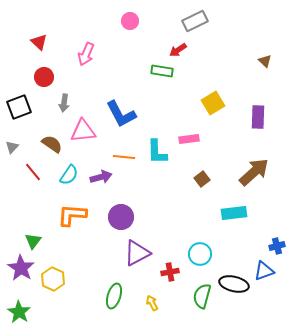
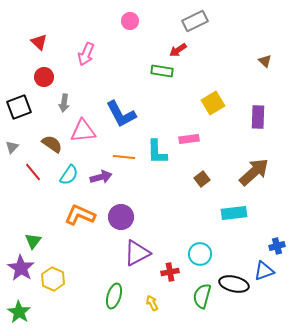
orange L-shape: moved 8 px right; rotated 20 degrees clockwise
